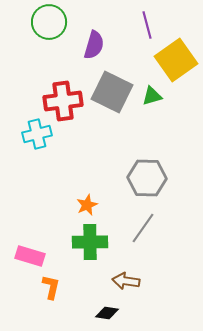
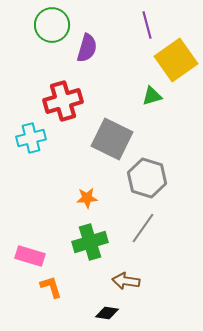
green circle: moved 3 px right, 3 px down
purple semicircle: moved 7 px left, 3 px down
gray square: moved 47 px down
red cross: rotated 9 degrees counterclockwise
cyan cross: moved 6 px left, 4 px down
gray hexagon: rotated 15 degrees clockwise
orange star: moved 7 px up; rotated 20 degrees clockwise
green cross: rotated 16 degrees counterclockwise
orange L-shape: rotated 30 degrees counterclockwise
